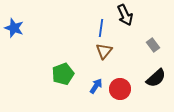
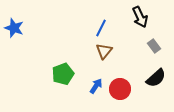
black arrow: moved 15 px right, 2 px down
blue line: rotated 18 degrees clockwise
gray rectangle: moved 1 px right, 1 px down
